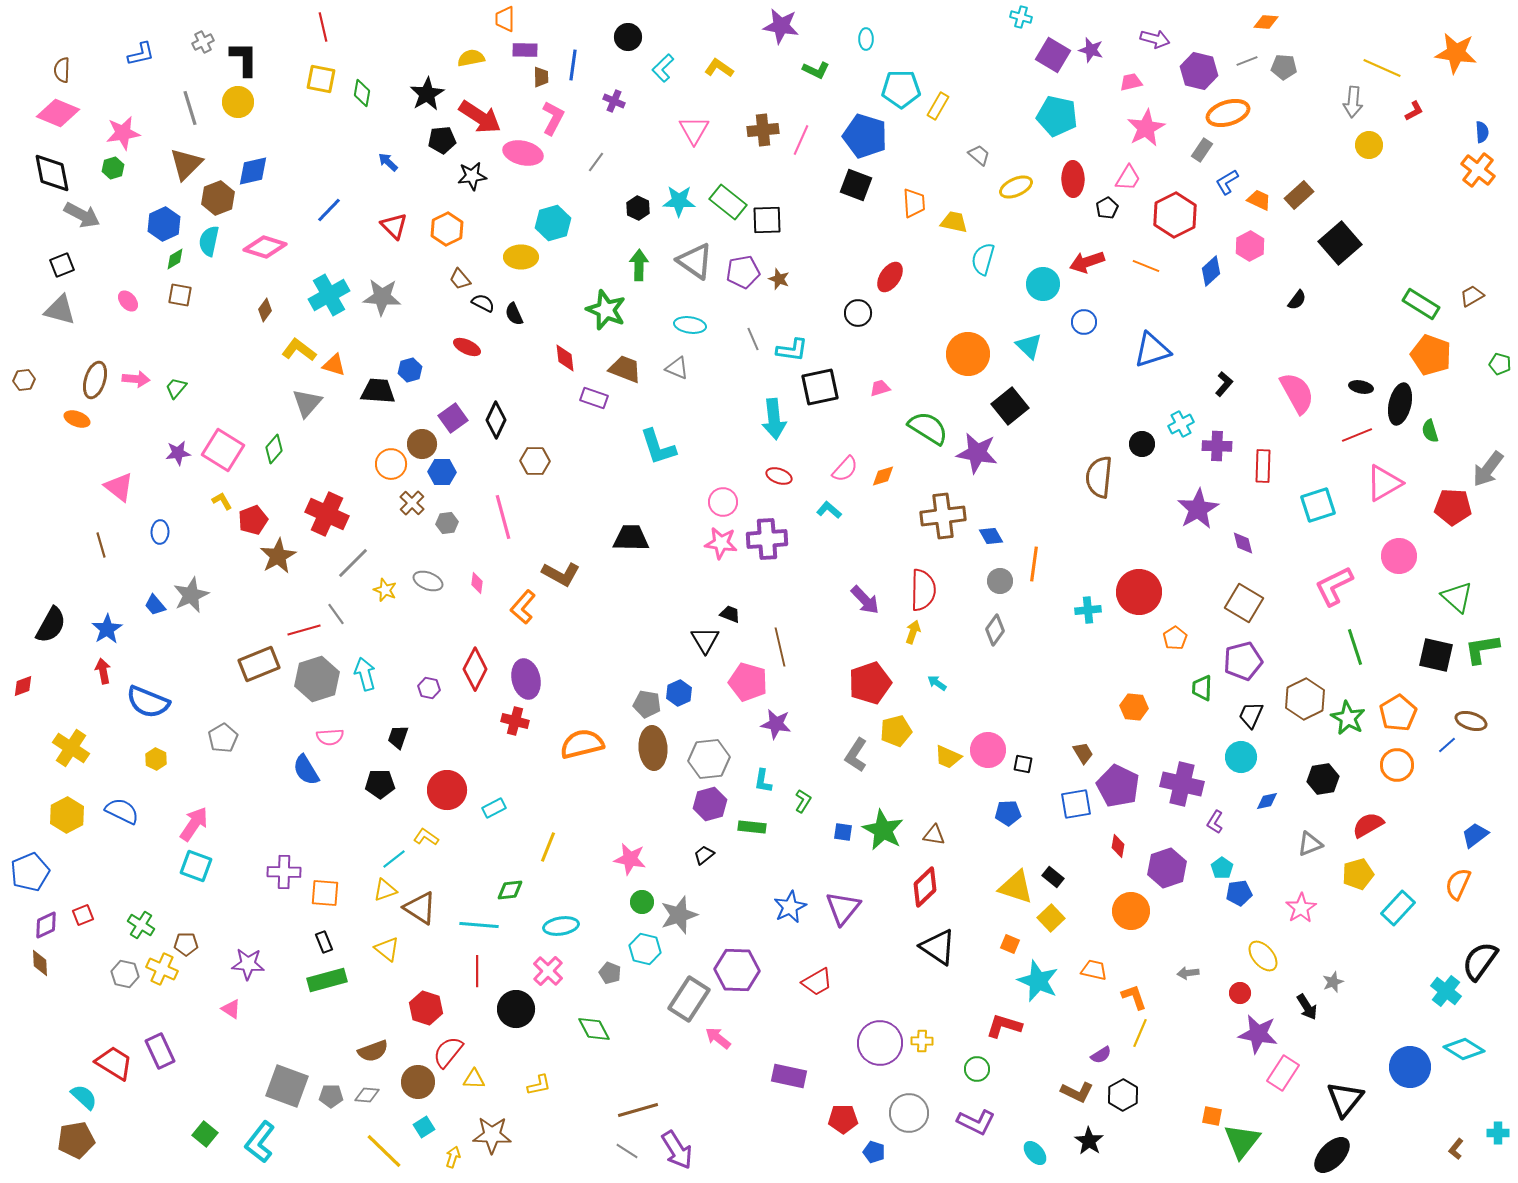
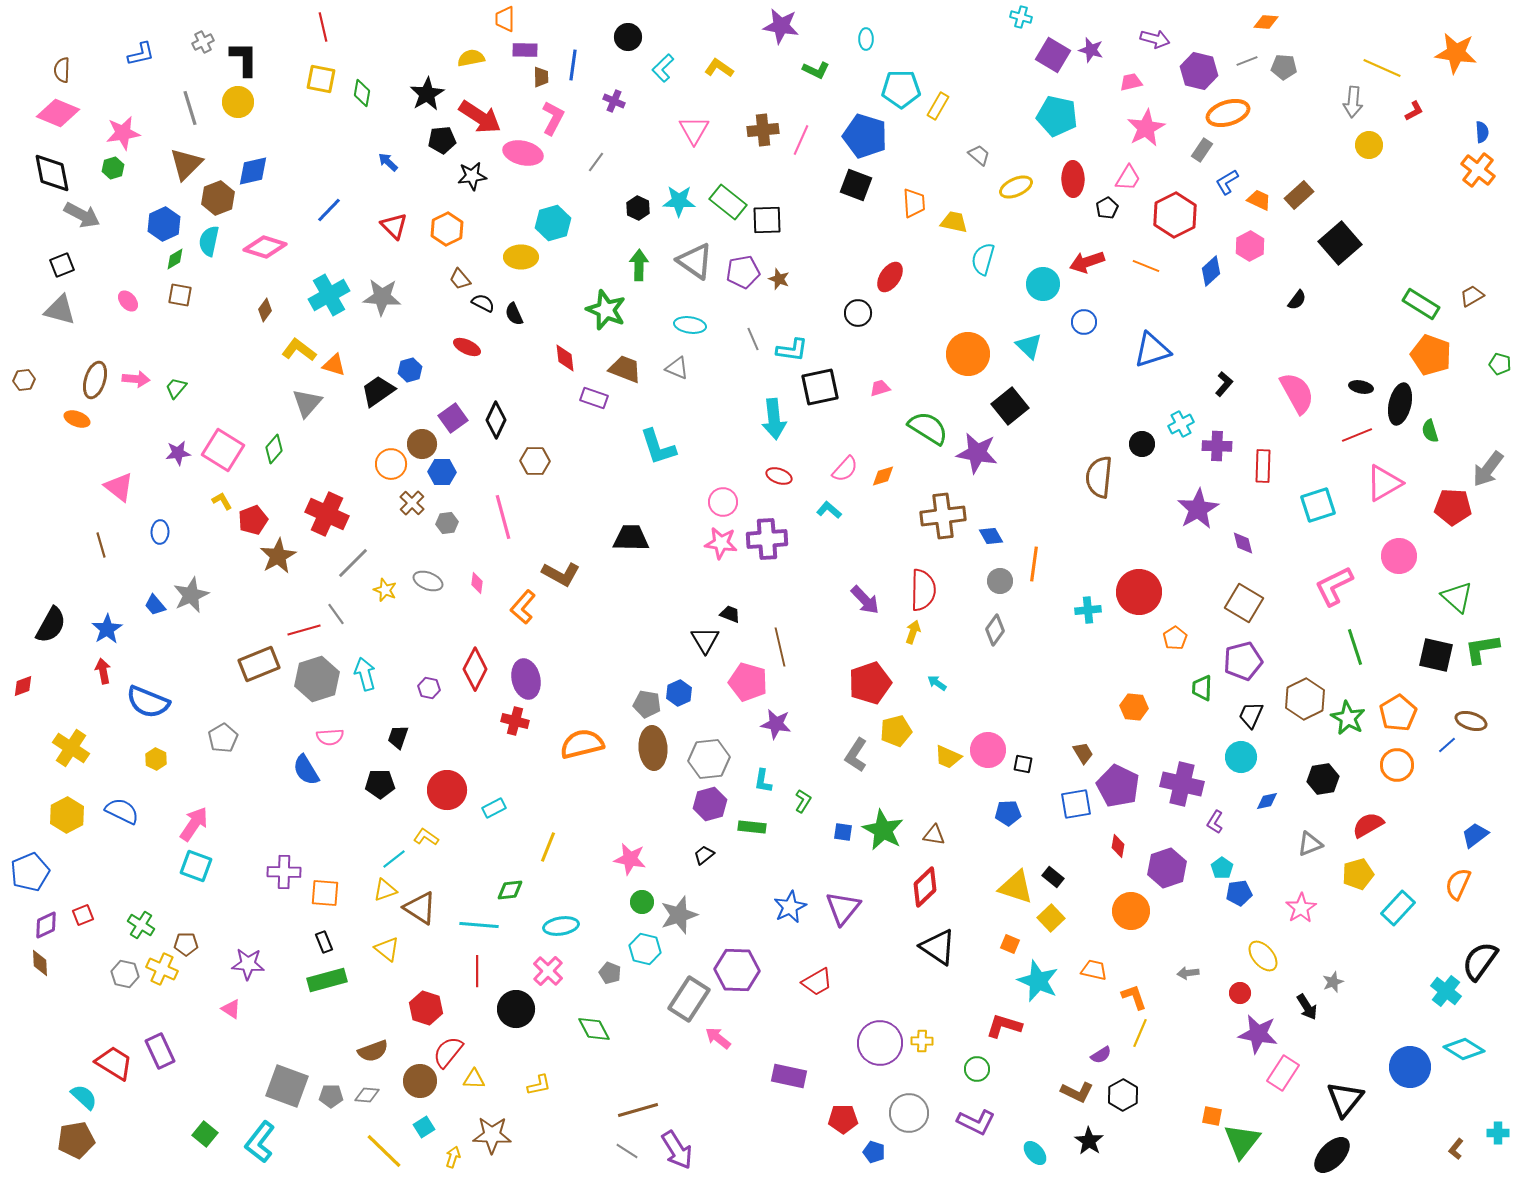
black trapezoid at (378, 391): rotated 39 degrees counterclockwise
brown circle at (418, 1082): moved 2 px right, 1 px up
